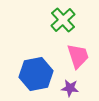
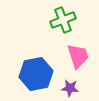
green cross: rotated 20 degrees clockwise
